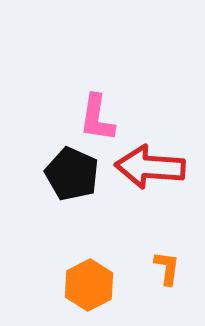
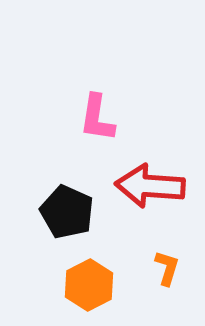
red arrow: moved 19 px down
black pentagon: moved 5 px left, 38 px down
orange L-shape: rotated 9 degrees clockwise
